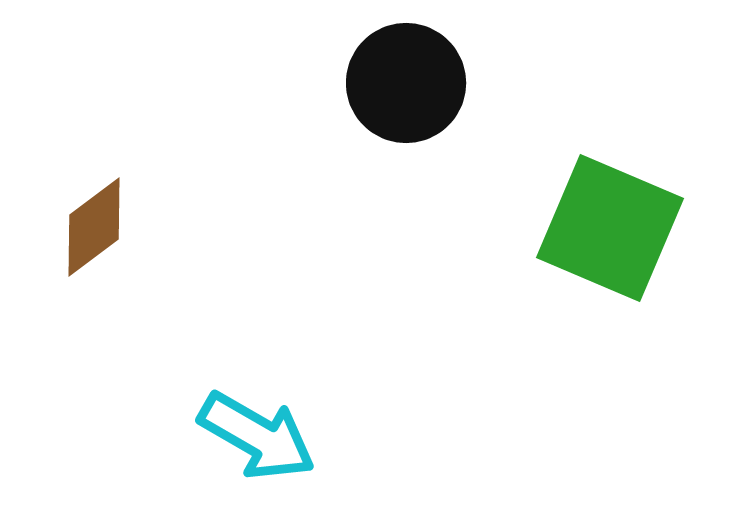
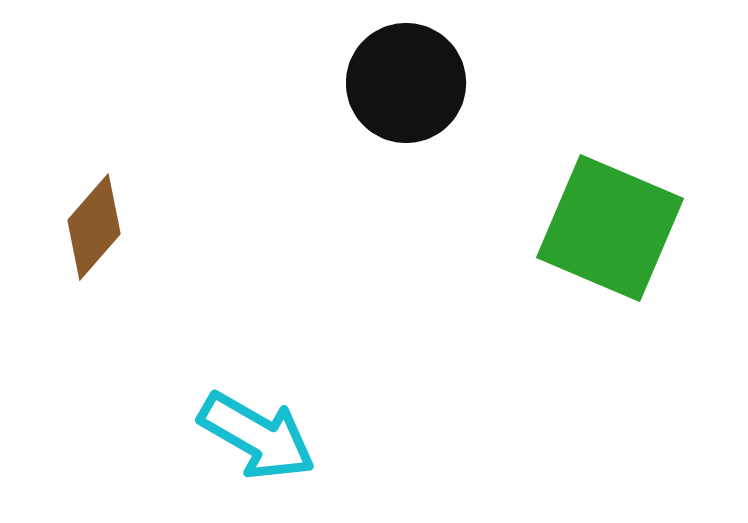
brown diamond: rotated 12 degrees counterclockwise
